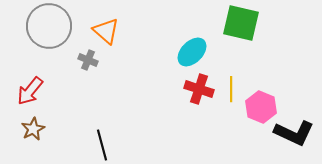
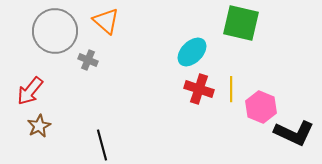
gray circle: moved 6 px right, 5 px down
orange triangle: moved 10 px up
brown star: moved 6 px right, 3 px up
